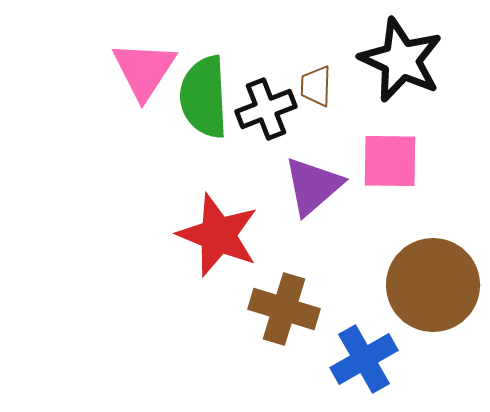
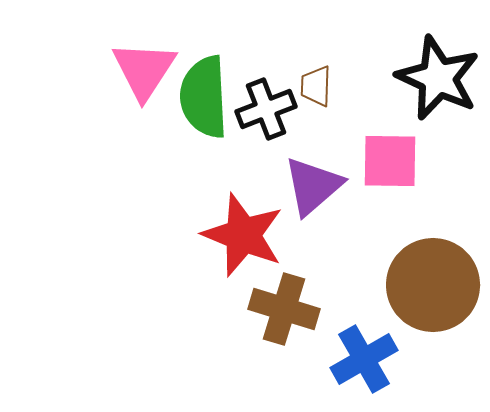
black star: moved 37 px right, 18 px down
red star: moved 25 px right
